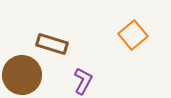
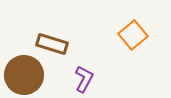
brown circle: moved 2 px right
purple L-shape: moved 1 px right, 2 px up
